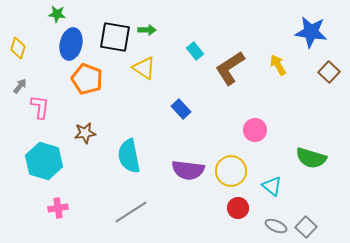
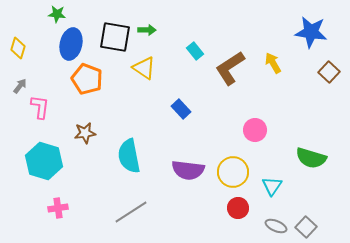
yellow arrow: moved 5 px left, 2 px up
yellow circle: moved 2 px right, 1 px down
cyan triangle: rotated 25 degrees clockwise
